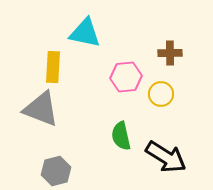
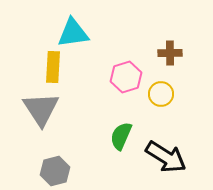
cyan triangle: moved 12 px left; rotated 20 degrees counterclockwise
pink hexagon: rotated 12 degrees counterclockwise
gray triangle: rotated 36 degrees clockwise
green semicircle: rotated 36 degrees clockwise
gray hexagon: moved 1 px left
